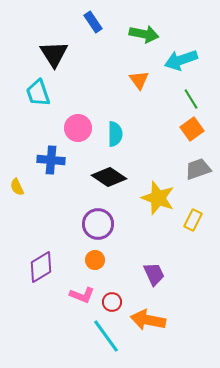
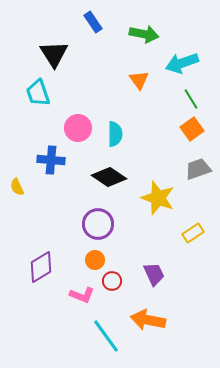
cyan arrow: moved 1 px right, 3 px down
yellow rectangle: moved 13 px down; rotated 30 degrees clockwise
red circle: moved 21 px up
